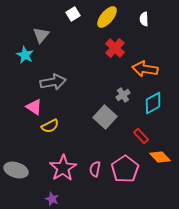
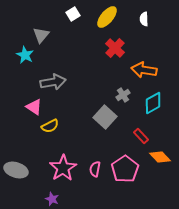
orange arrow: moved 1 px left, 1 px down
